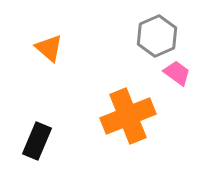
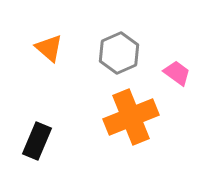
gray hexagon: moved 38 px left, 17 px down
orange cross: moved 3 px right, 1 px down
